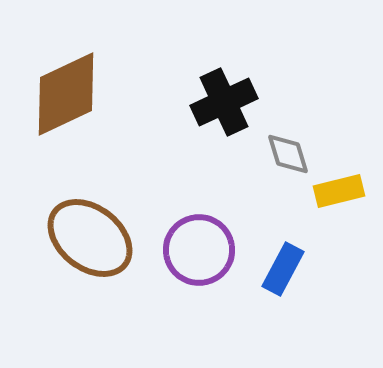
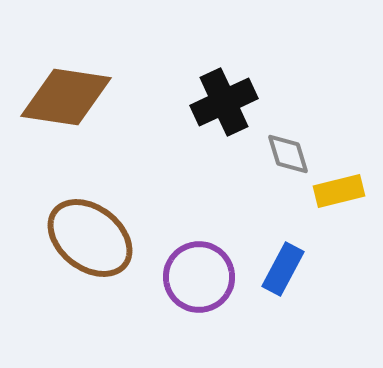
brown diamond: moved 3 px down; rotated 34 degrees clockwise
purple circle: moved 27 px down
